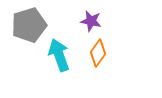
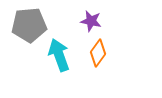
gray pentagon: rotated 12 degrees clockwise
